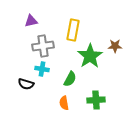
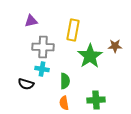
gray cross: moved 1 px down; rotated 10 degrees clockwise
green semicircle: moved 5 px left, 2 px down; rotated 28 degrees counterclockwise
